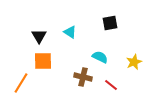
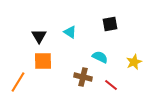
black square: moved 1 px down
orange line: moved 3 px left, 1 px up
